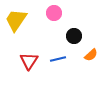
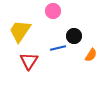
pink circle: moved 1 px left, 2 px up
yellow trapezoid: moved 4 px right, 11 px down
orange semicircle: rotated 16 degrees counterclockwise
blue line: moved 11 px up
